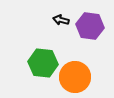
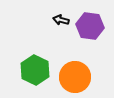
green hexagon: moved 8 px left, 7 px down; rotated 20 degrees clockwise
